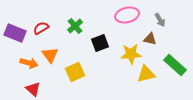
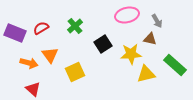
gray arrow: moved 3 px left, 1 px down
black square: moved 3 px right, 1 px down; rotated 12 degrees counterclockwise
